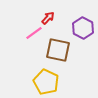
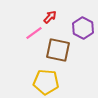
red arrow: moved 2 px right, 1 px up
yellow pentagon: rotated 20 degrees counterclockwise
